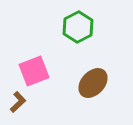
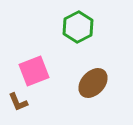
brown L-shape: rotated 110 degrees clockwise
